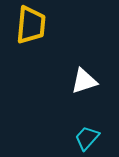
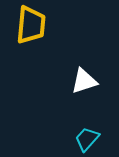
cyan trapezoid: moved 1 px down
